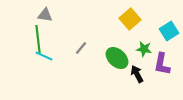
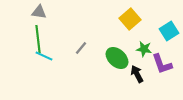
gray triangle: moved 6 px left, 3 px up
purple L-shape: rotated 30 degrees counterclockwise
